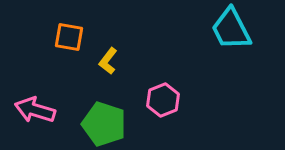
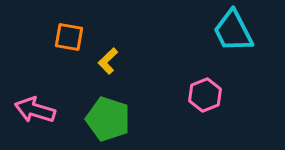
cyan trapezoid: moved 2 px right, 2 px down
yellow L-shape: rotated 8 degrees clockwise
pink hexagon: moved 42 px right, 5 px up
green pentagon: moved 4 px right, 5 px up
